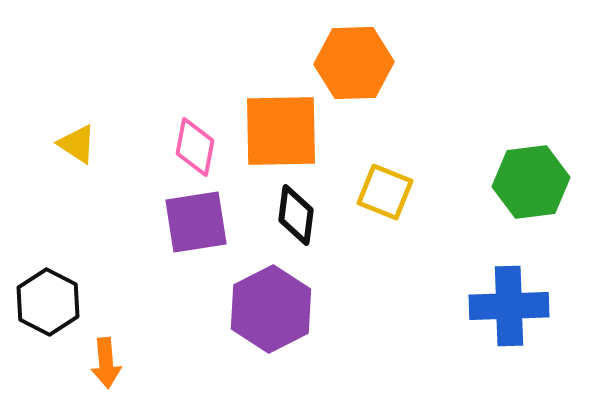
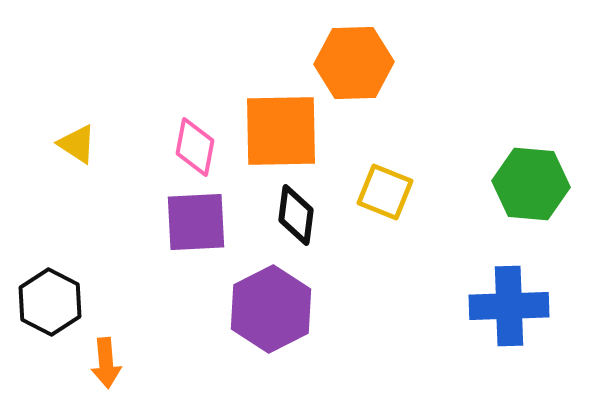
green hexagon: moved 2 px down; rotated 12 degrees clockwise
purple square: rotated 6 degrees clockwise
black hexagon: moved 2 px right
